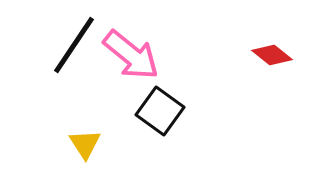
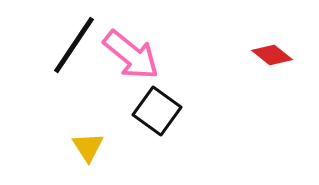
black square: moved 3 px left
yellow triangle: moved 3 px right, 3 px down
